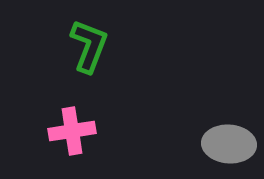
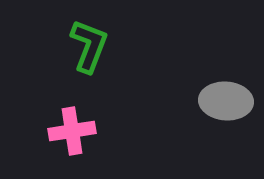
gray ellipse: moved 3 px left, 43 px up
